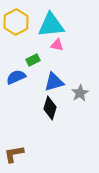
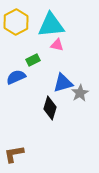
blue triangle: moved 9 px right, 1 px down
